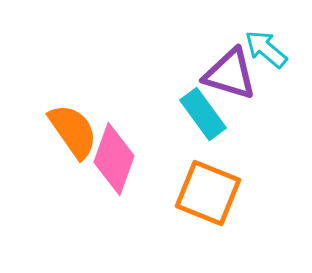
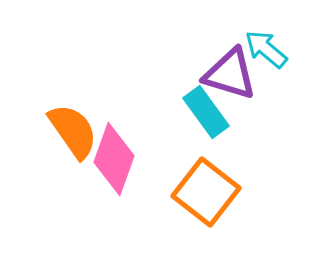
cyan rectangle: moved 3 px right, 2 px up
orange square: moved 2 px left, 1 px up; rotated 16 degrees clockwise
